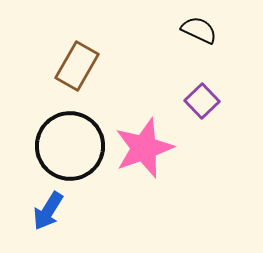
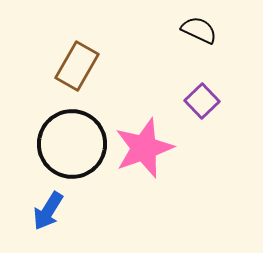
black circle: moved 2 px right, 2 px up
